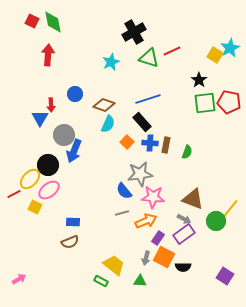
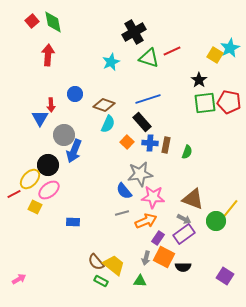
red square at (32, 21): rotated 24 degrees clockwise
brown semicircle at (70, 242): moved 26 px right, 20 px down; rotated 72 degrees clockwise
